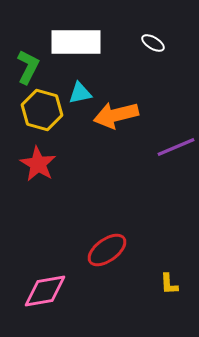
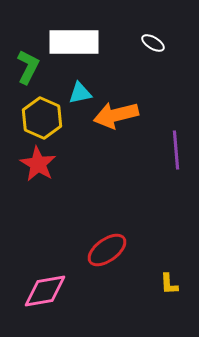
white rectangle: moved 2 px left
yellow hexagon: moved 8 px down; rotated 9 degrees clockwise
purple line: moved 3 px down; rotated 72 degrees counterclockwise
